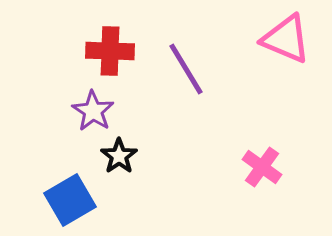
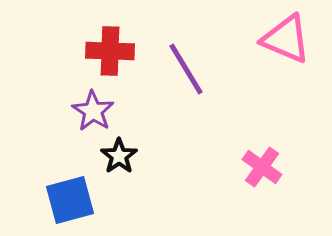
blue square: rotated 15 degrees clockwise
